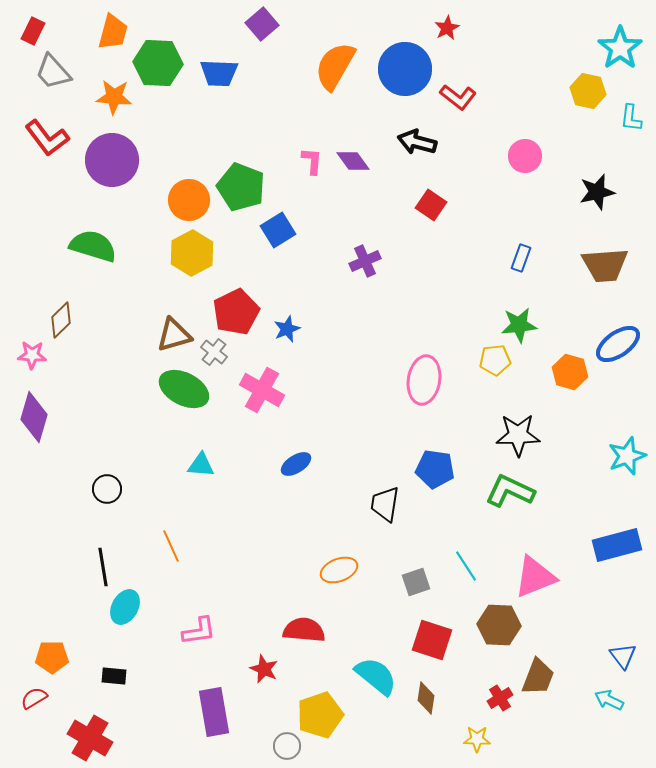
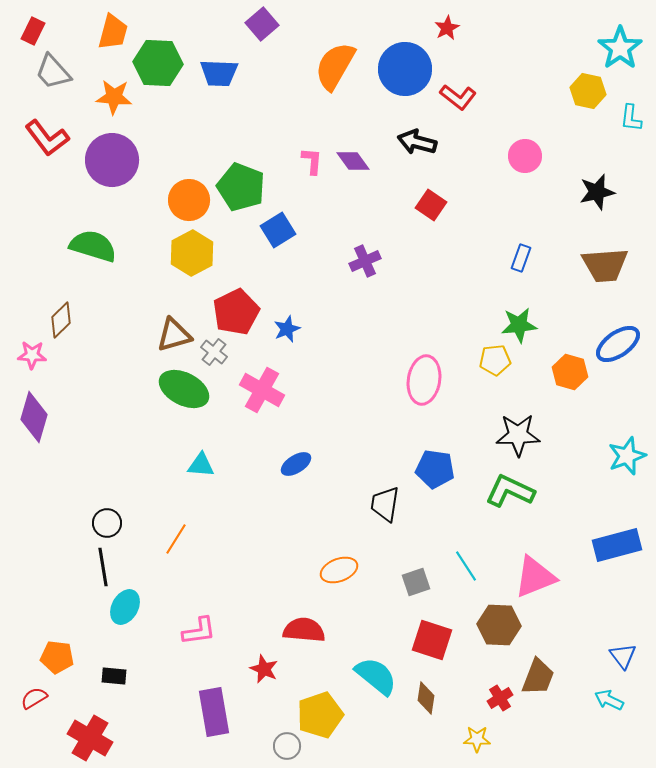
black circle at (107, 489): moved 34 px down
orange line at (171, 546): moved 5 px right, 7 px up; rotated 56 degrees clockwise
orange pentagon at (52, 657): moved 5 px right; rotated 8 degrees clockwise
